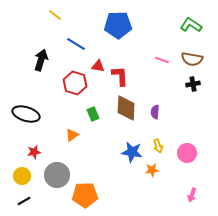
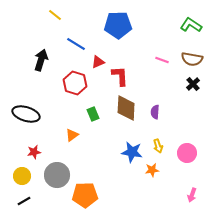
red triangle: moved 4 px up; rotated 32 degrees counterclockwise
black cross: rotated 32 degrees counterclockwise
